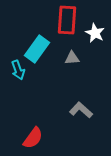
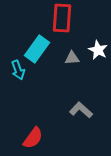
red rectangle: moved 5 px left, 2 px up
white star: moved 3 px right, 17 px down
